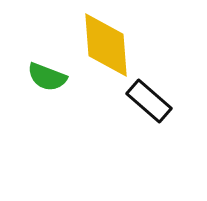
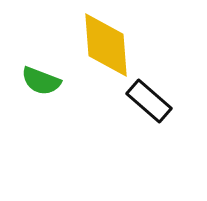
green semicircle: moved 6 px left, 4 px down
